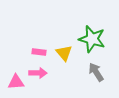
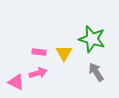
yellow triangle: rotated 12 degrees clockwise
pink arrow: rotated 18 degrees counterclockwise
pink triangle: rotated 30 degrees clockwise
